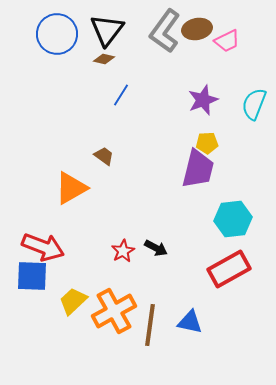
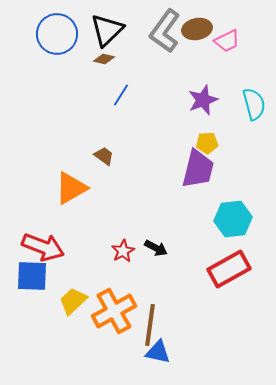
black triangle: rotated 9 degrees clockwise
cyan semicircle: rotated 144 degrees clockwise
blue triangle: moved 32 px left, 30 px down
